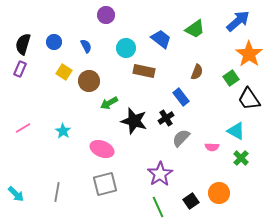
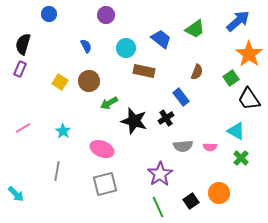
blue circle: moved 5 px left, 28 px up
yellow square: moved 4 px left, 10 px down
gray semicircle: moved 2 px right, 8 px down; rotated 138 degrees counterclockwise
pink semicircle: moved 2 px left
gray line: moved 21 px up
